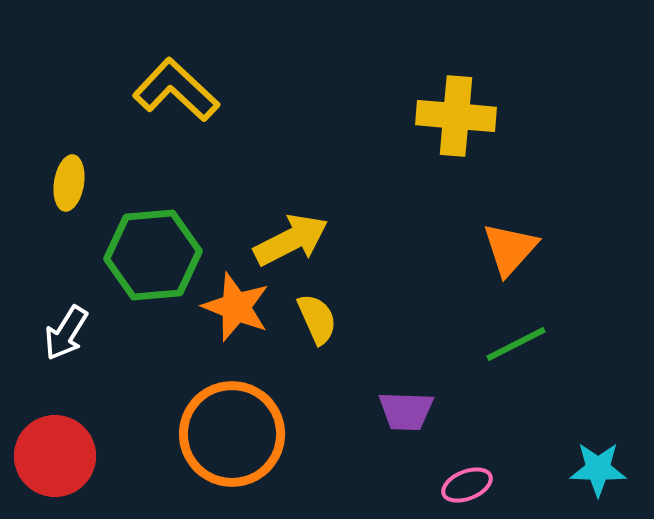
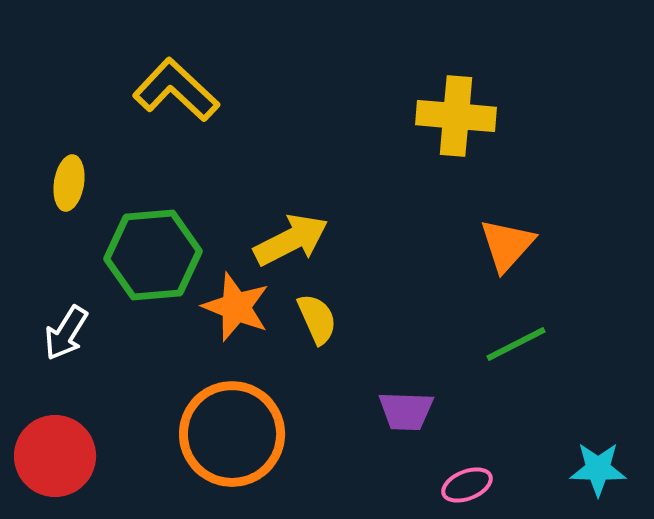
orange triangle: moved 3 px left, 4 px up
